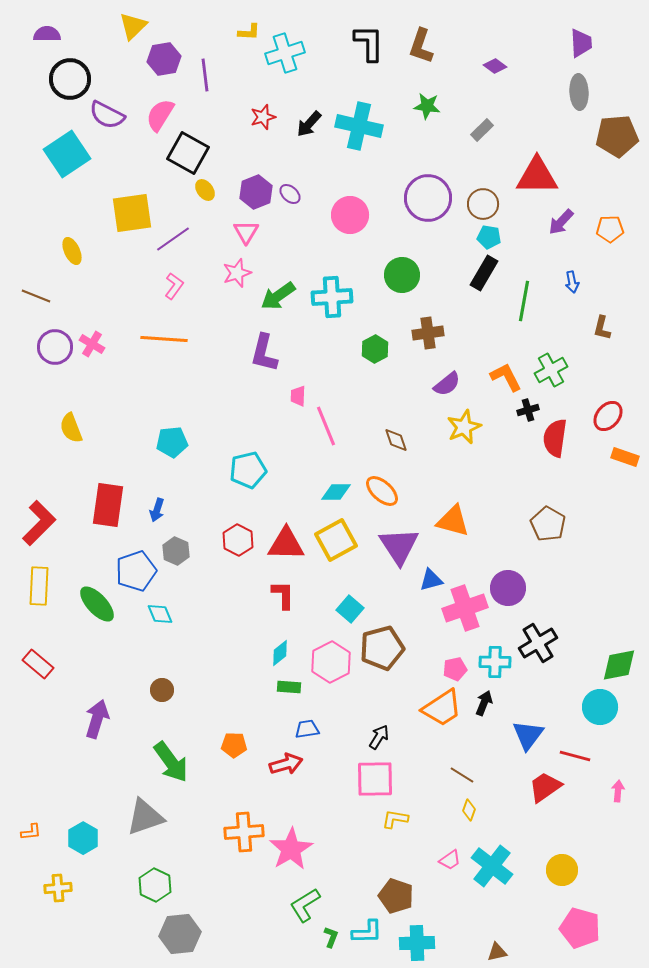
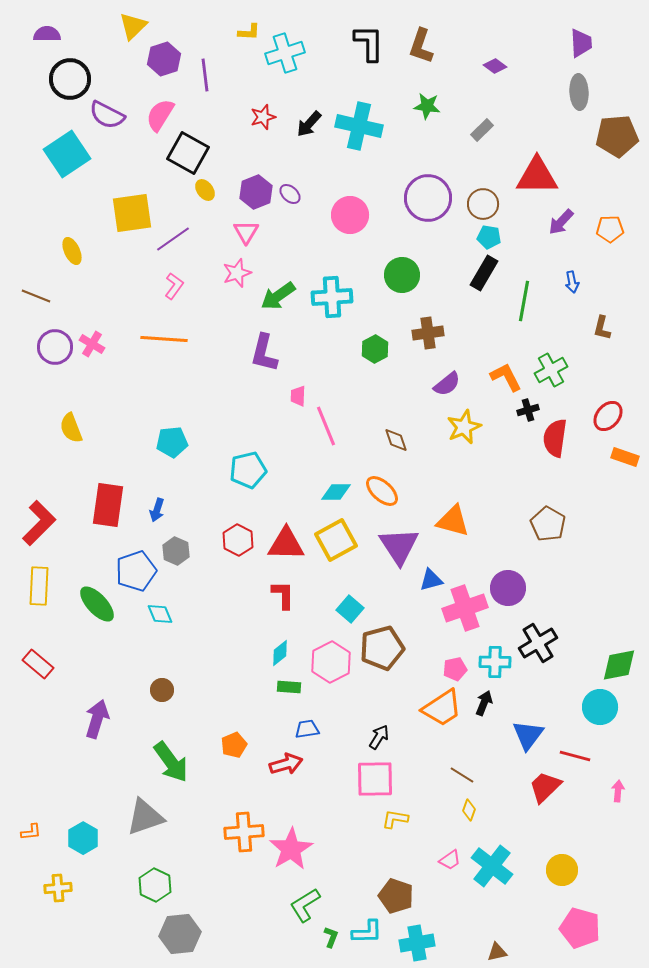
purple hexagon at (164, 59): rotated 8 degrees counterclockwise
orange pentagon at (234, 745): rotated 25 degrees counterclockwise
red trapezoid at (545, 787): rotated 9 degrees counterclockwise
cyan cross at (417, 943): rotated 8 degrees counterclockwise
